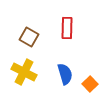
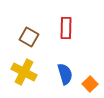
red rectangle: moved 1 px left
